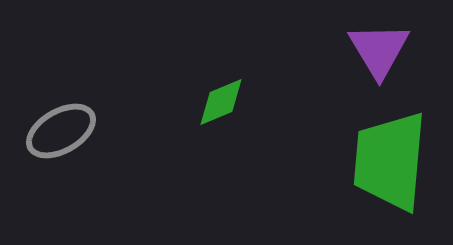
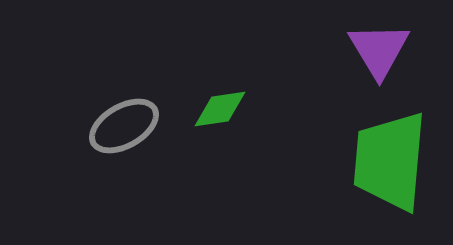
green diamond: moved 1 px left, 7 px down; rotated 14 degrees clockwise
gray ellipse: moved 63 px right, 5 px up
